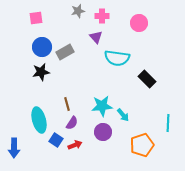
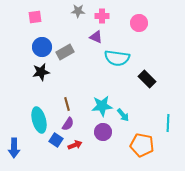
gray star: rotated 16 degrees clockwise
pink square: moved 1 px left, 1 px up
purple triangle: rotated 24 degrees counterclockwise
purple semicircle: moved 4 px left, 1 px down
orange pentagon: rotated 30 degrees clockwise
